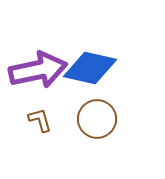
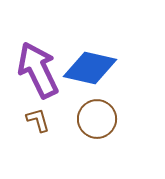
purple arrow: rotated 104 degrees counterclockwise
brown L-shape: moved 2 px left
